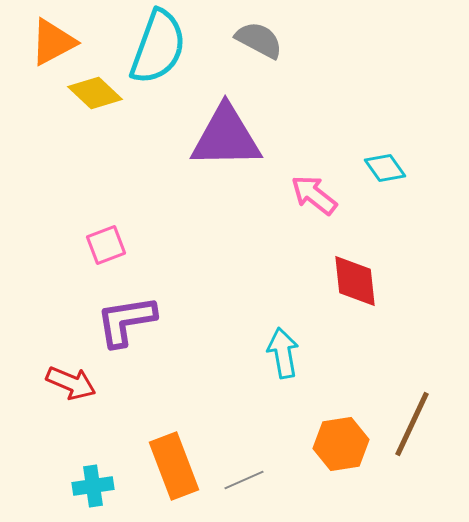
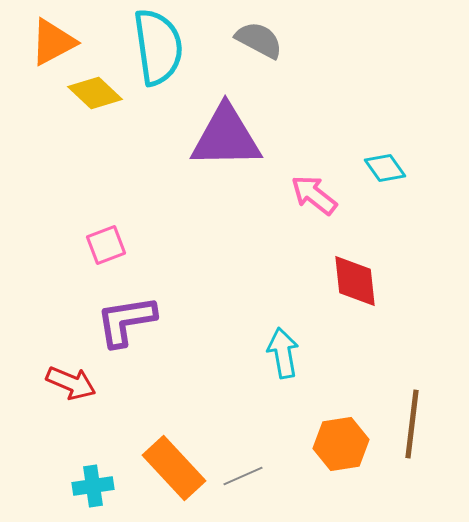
cyan semicircle: rotated 28 degrees counterclockwise
brown line: rotated 18 degrees counterclockwise
orange rectangle: moved 2 px down; rotated 22 degrees counterclockwise
gray line: moved 1 px left, 4 px up
